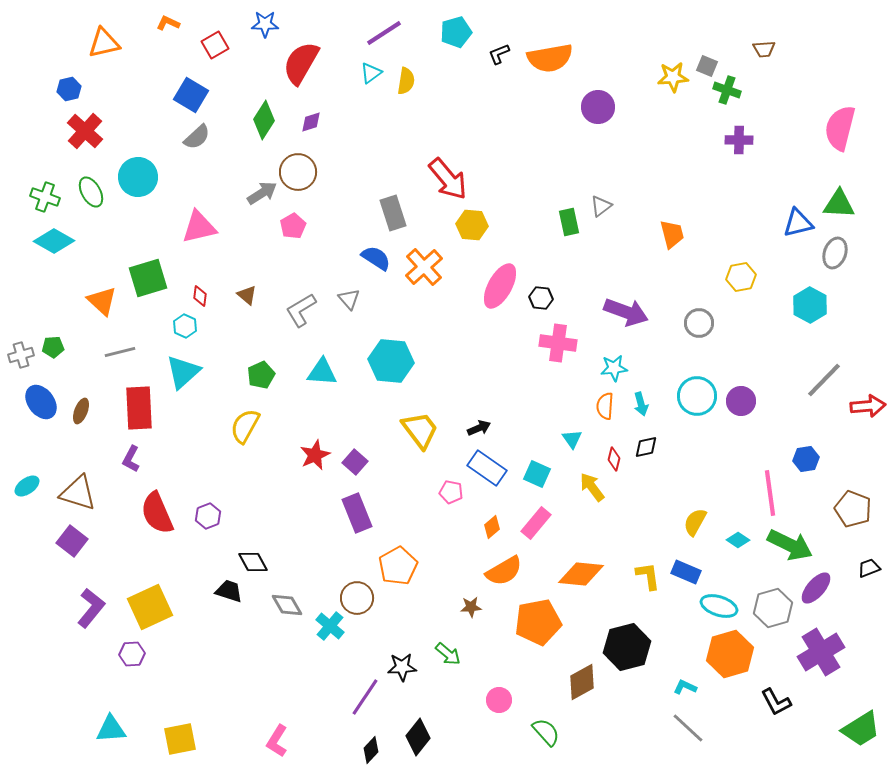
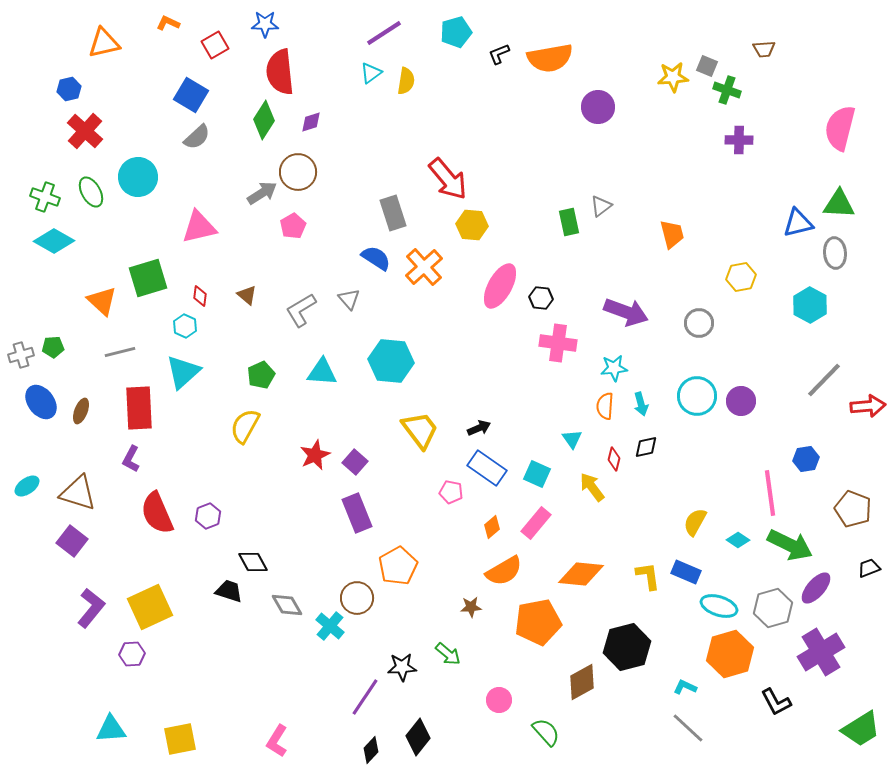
red semicircle at (301, 63): moved 21 px left, 9 px down; rotated 36 degrees counterclockwise
gray ellipse at (835, 253): rotated 24 degrees counterclockwise
